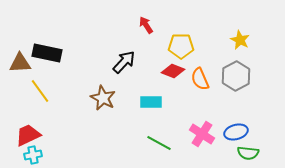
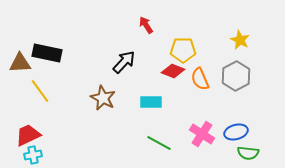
yellow pentagon: moved 2 px right, 4 px down
